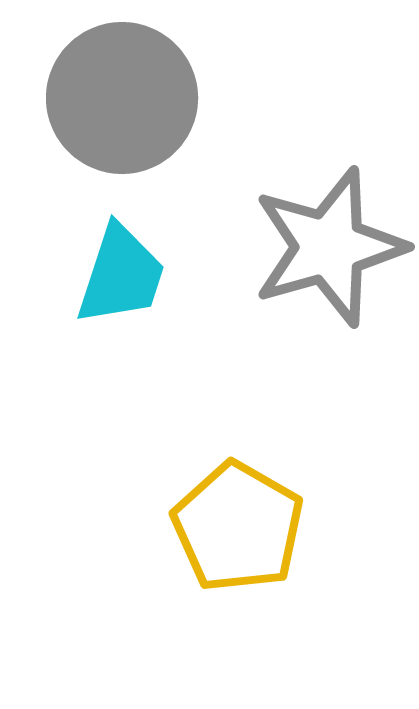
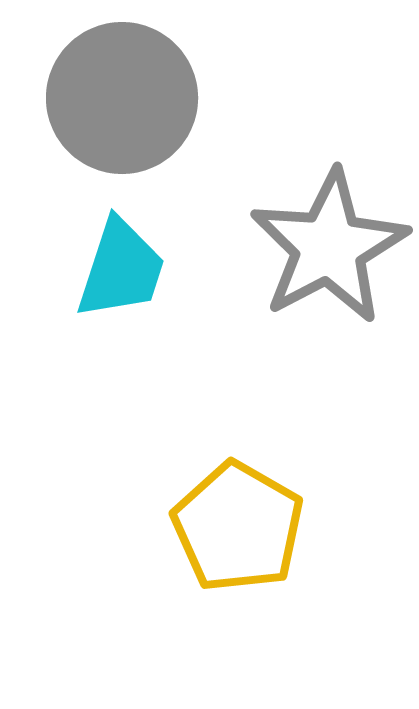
gray star: rotated 12 degrees counterclockwise
cyan trapezoid: moved 6 px up
